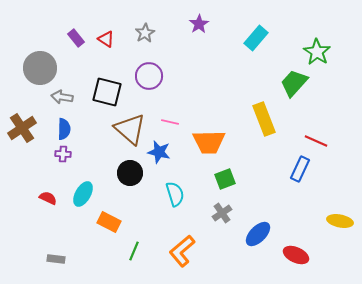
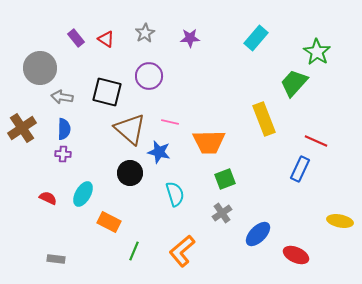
purple star: moved 9 px left, 14 px down; rotated 30 degrees clockwise
